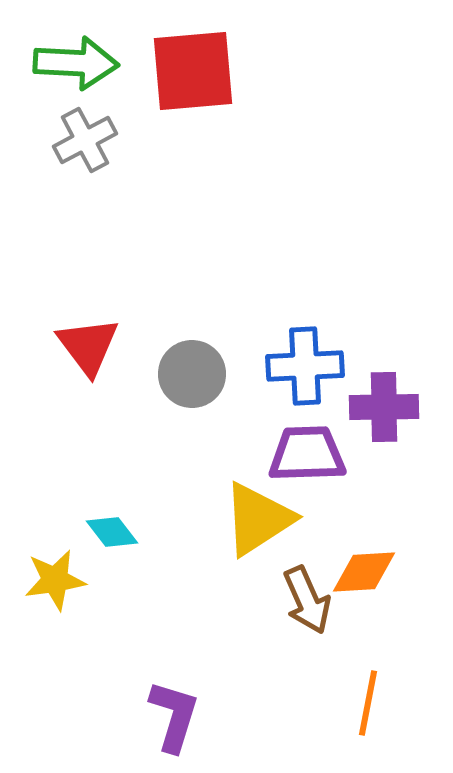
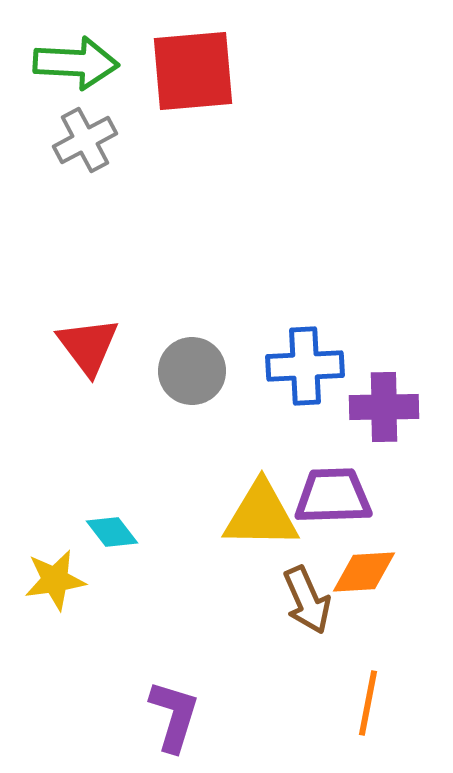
gray circle: moved 3 px up
purple trapezoid: moved 26 px right, 42 px down
yellow triangle: moved 3 px right, 4 px up; rotated 34 degrees clockwise
